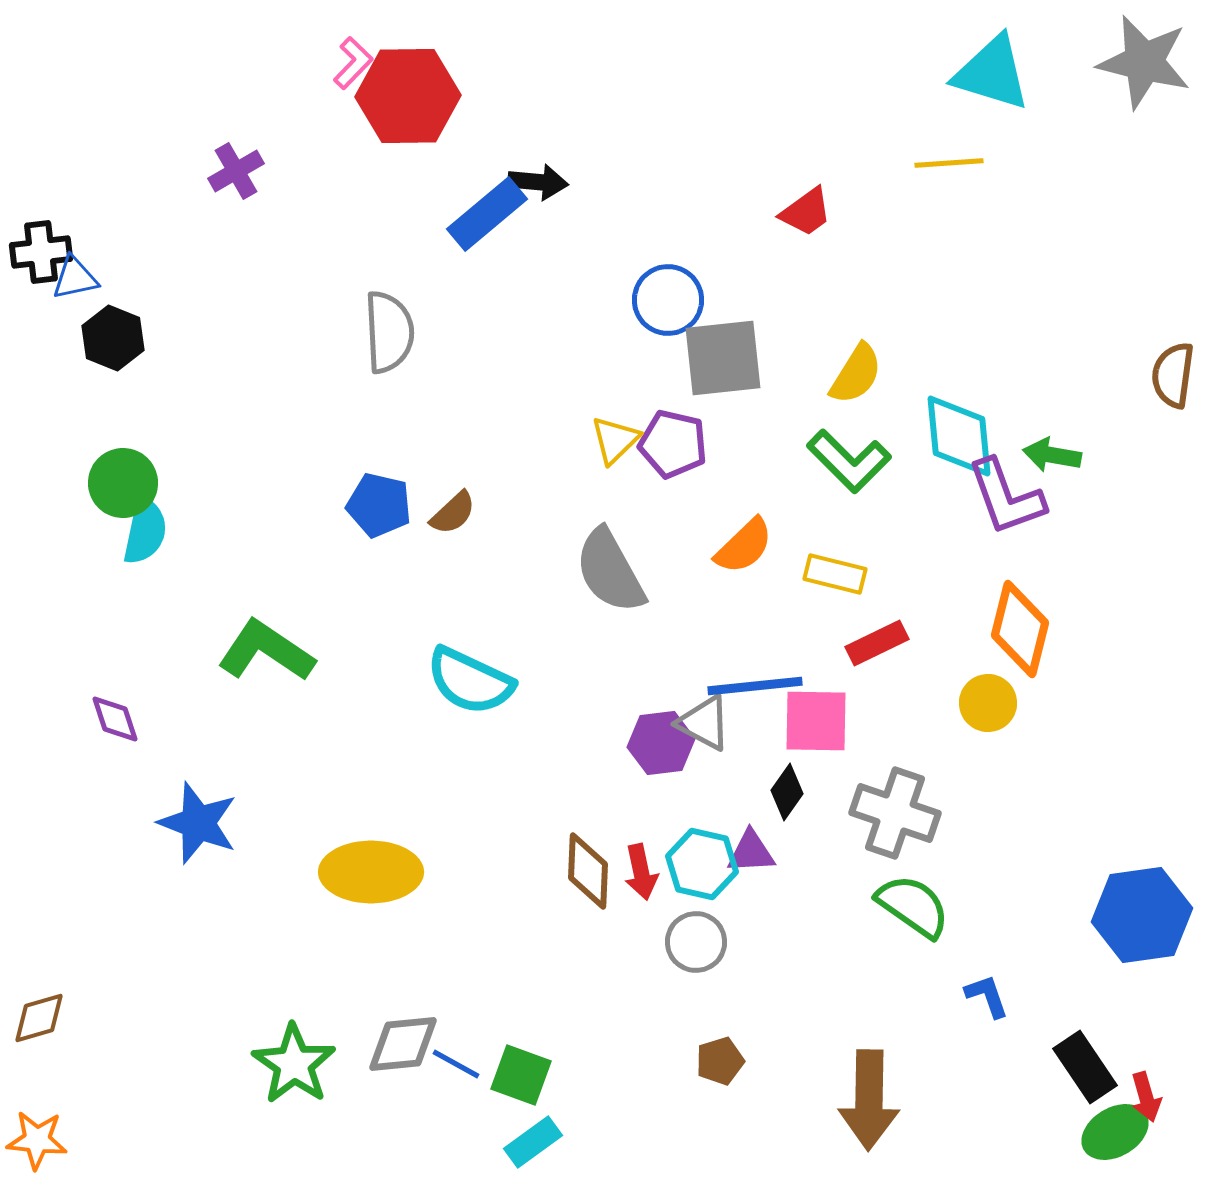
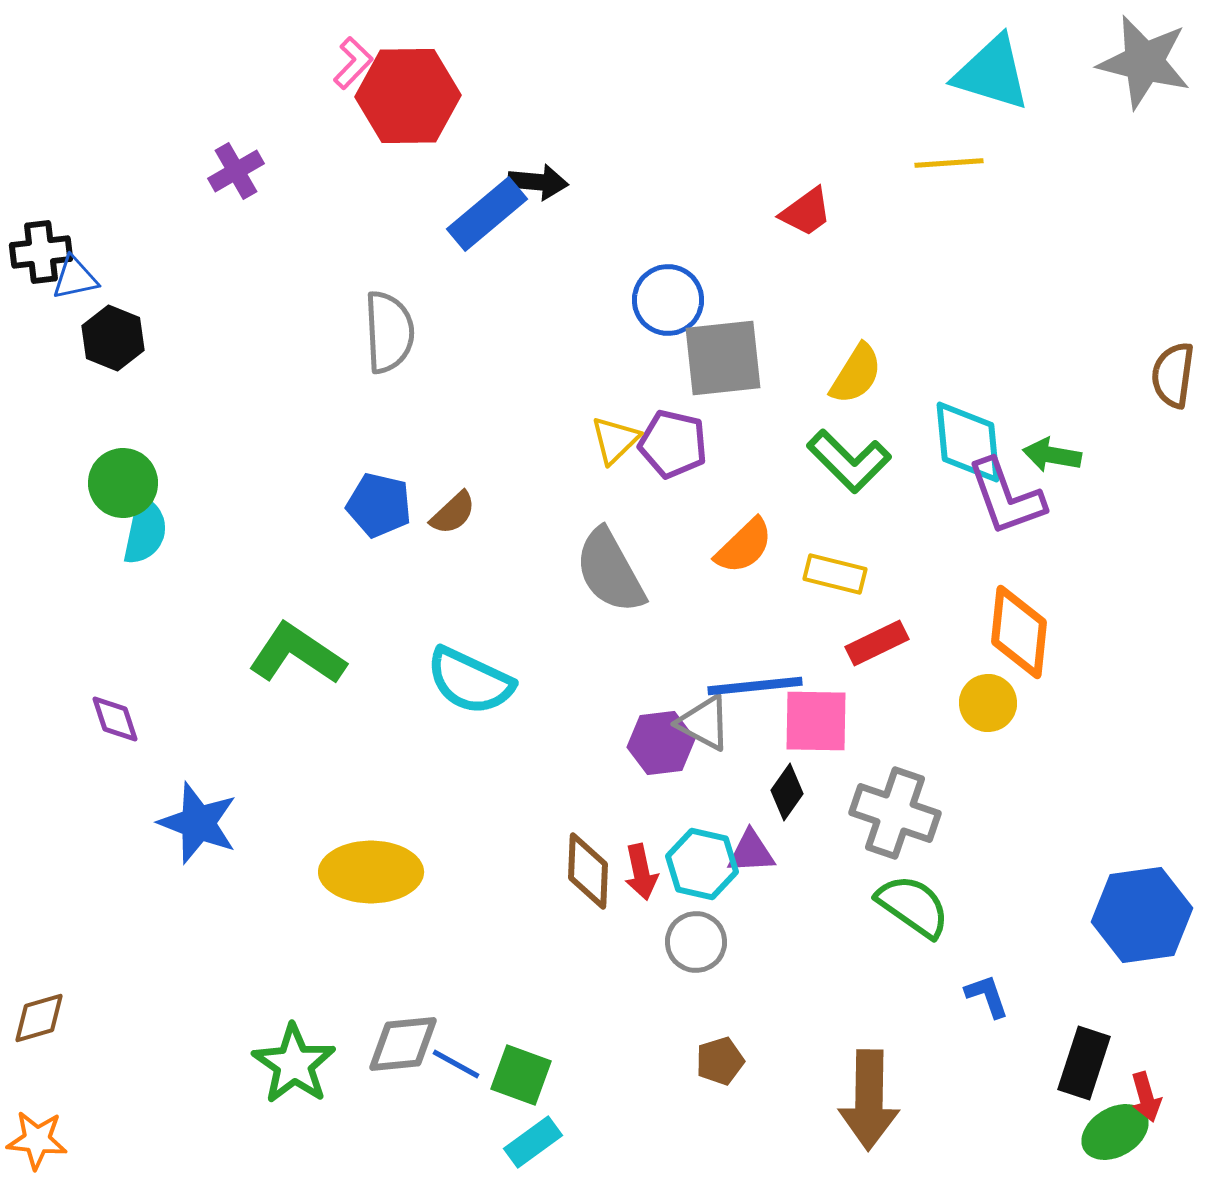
cyan diamond at (959, 436): moved 9 px right, 6 px down
orange diamond at (1020, 629): moved 1 px left, 3 px down; rotated 8 degrees counterclockwise
green L-shape at (266, 651): moved 31 px right, 3 px down
black rectangle at (1085, 1067): moved 1 px left, 4 px up; rotated 52 degrees clockwise
